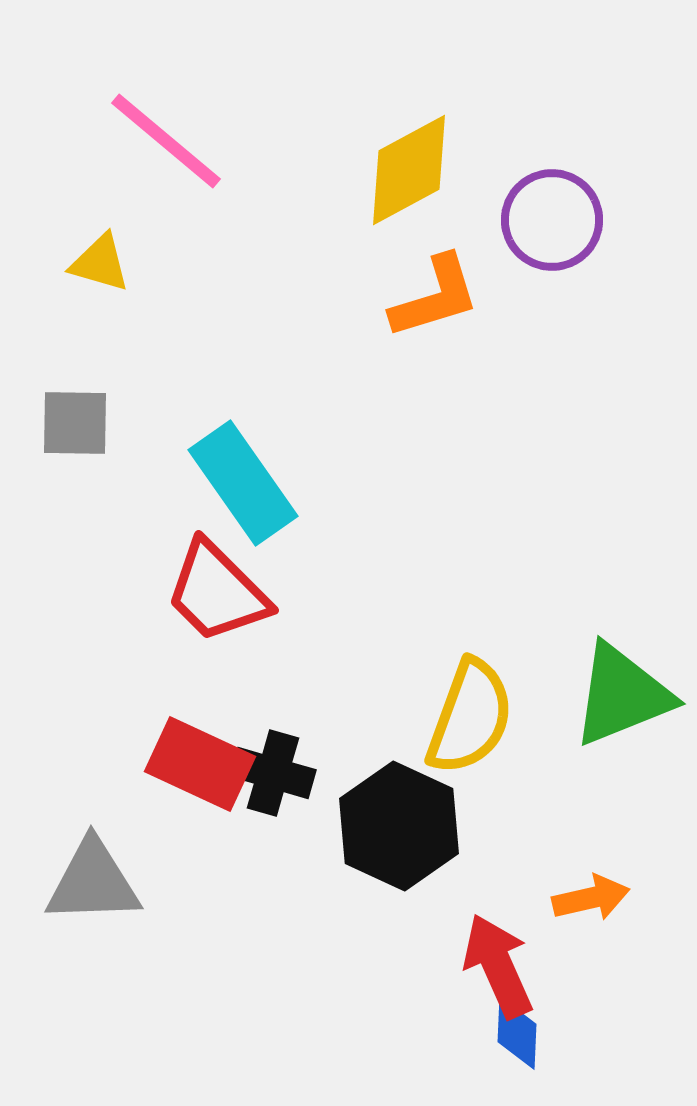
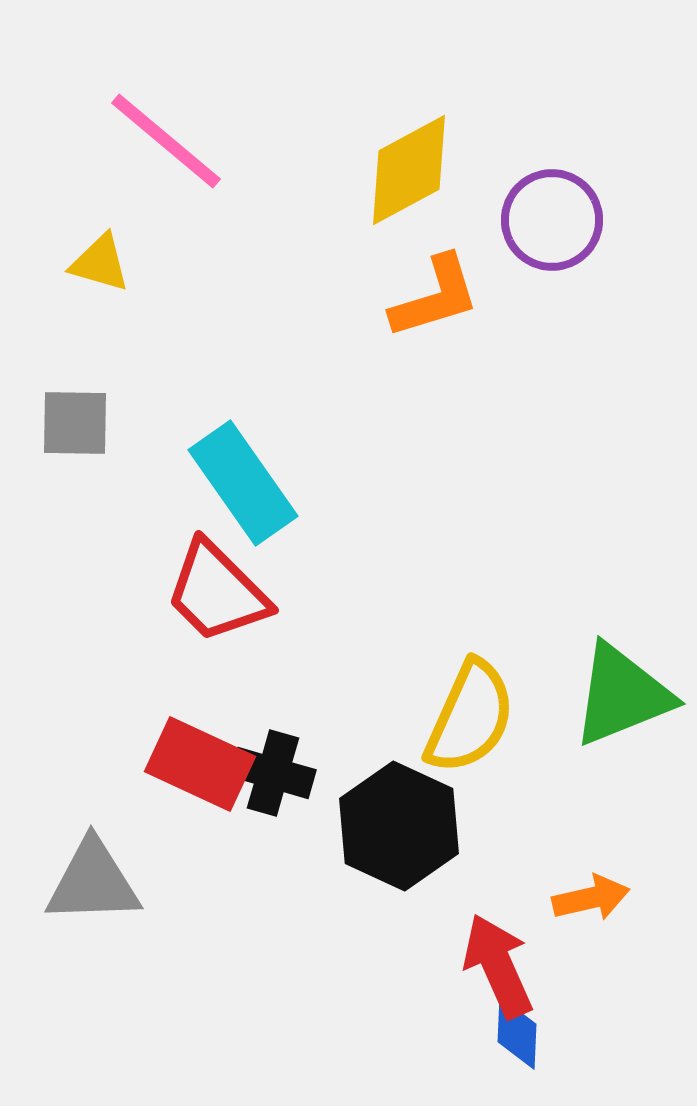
yellow semicircle: rotated 4 degrees clockwise
